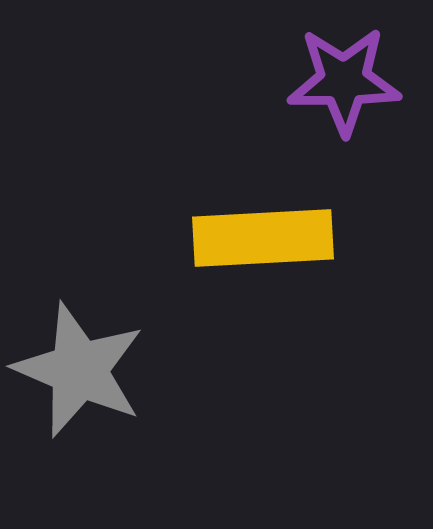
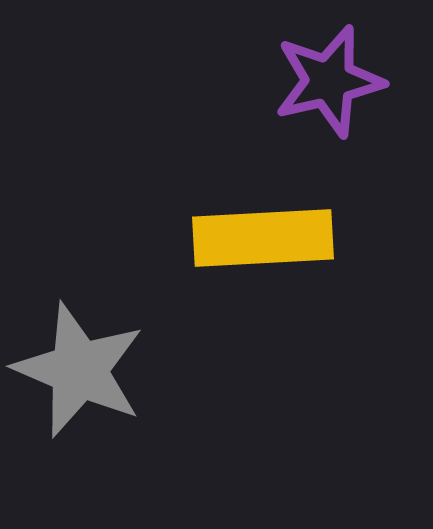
purple star: moved 15 px left; rotated 13 degrees counterclockwise
